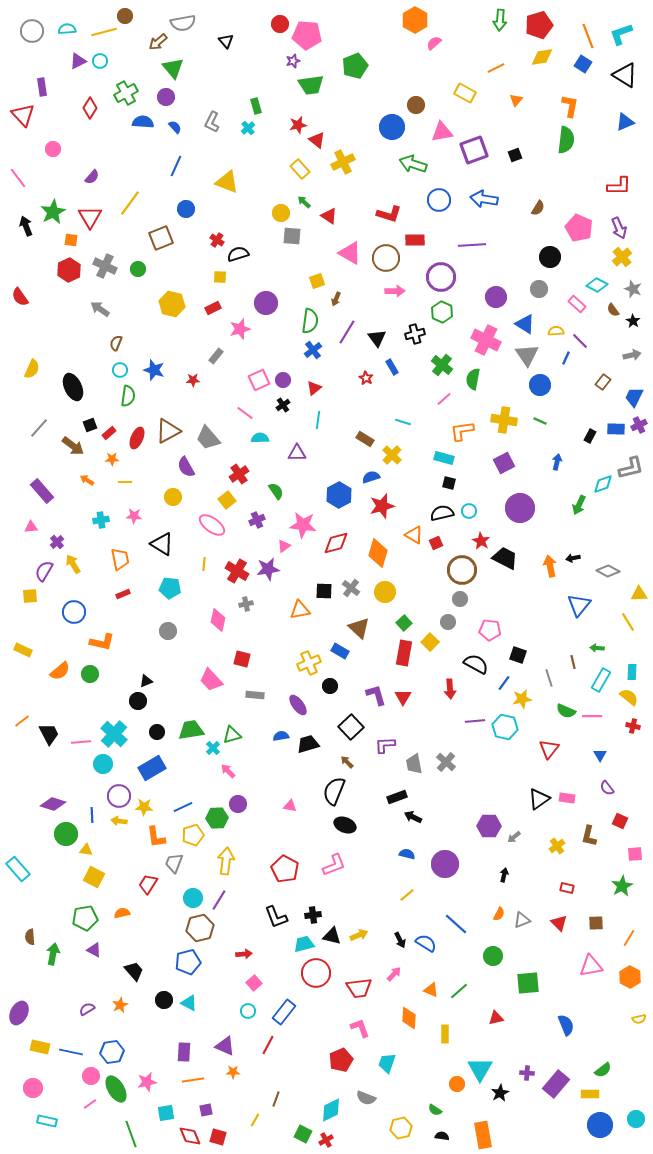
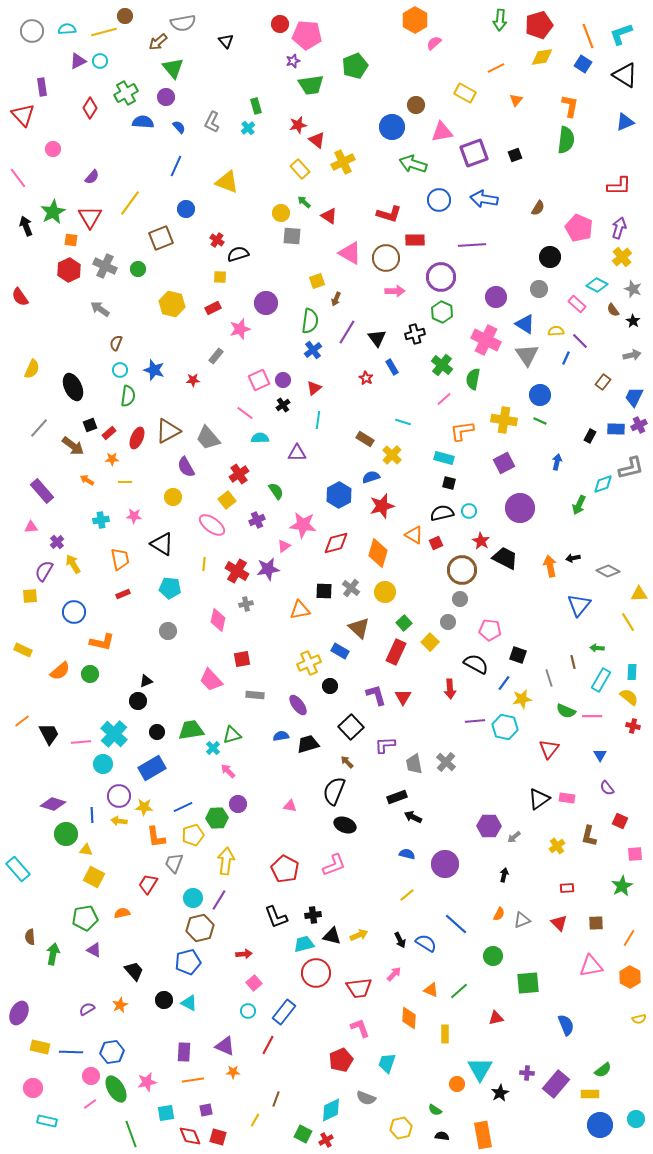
blue semicircle at (175, 127): moved 4 px right
purple square at (474, 150): moved 3 px down
purple arrow at (619, 228): rotated 140 degrees counterclockwise
blue circle at (540, 385): moved 10 px down
red rectangle at (404, 653): moved 8 px left, 1 px up; rotated 15 degrees clockwise
red square at (242, 659): rotated 24 degrees counterclockwise
red rectangle at (567, 888): rotated 16 degrees counterclockwise
blue line at (71, 1052): rotated 10 degrees counterclockwise
